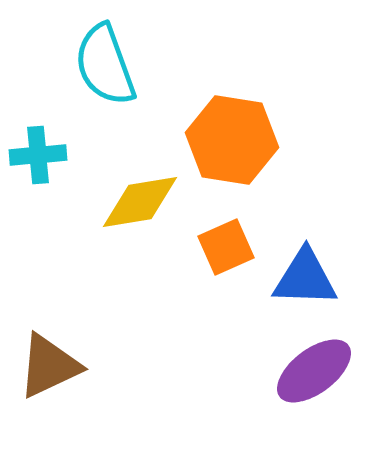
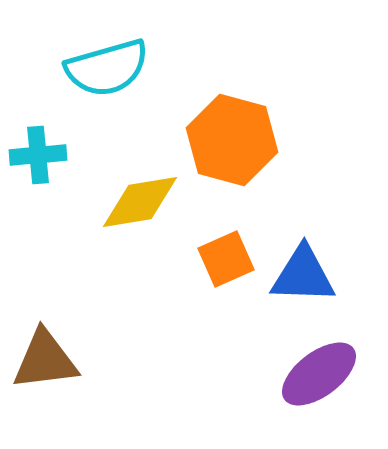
cyan semicircle: moved 2 px right, 3 px down; rotated 86 degrees counterclockwise
orange hexagon: rotated 6 degrees clockwise
orange square: moved 12 px down
blue triangle: moved 2 px left, 3 px up
brown triangle: moved 4 px left, 6 px up; rotated 18 degrees clockwise
purple ellipse: moved 5 px right, 3 px down
